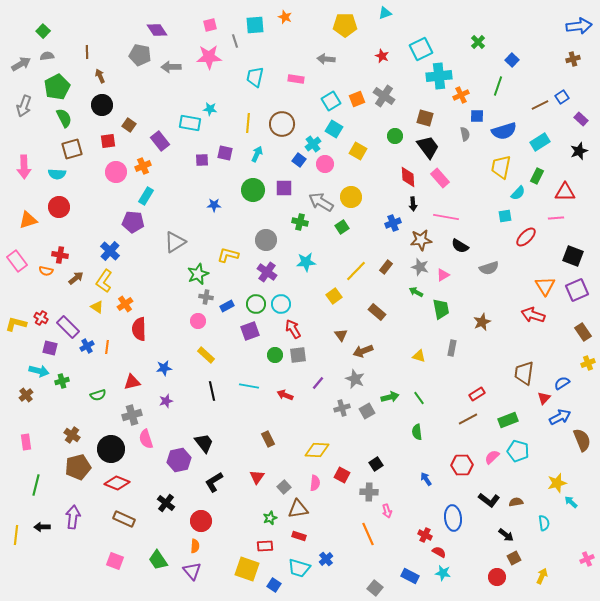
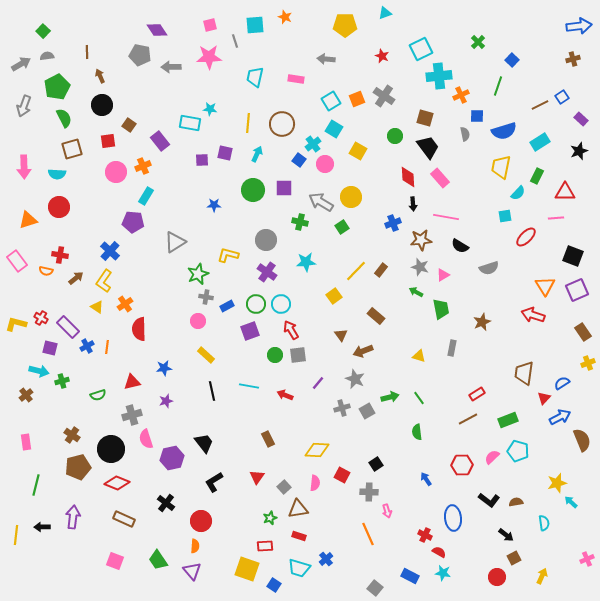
brown rectangle at (386, 267): moved 5 px left, 3 px down
brown rectangle at (377, 312): moved 1 px left, 4 px down
red arrow at (293, 329): moved 2 px left, 1 px down
purple hexagon at (179, 460): moved 7 px left, 2 px up
